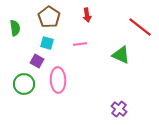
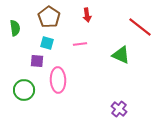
purple square: rotated 24 degrees counterclockwise
green circle: moved 6 px down
